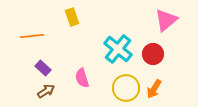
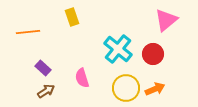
orange line: moved 4 px left, 4 px up
orange arrow: moved 1 px right; rotated 144 degrees counterclockwise
